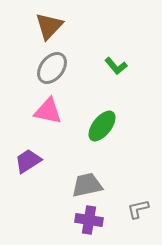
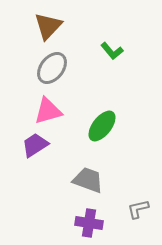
brown triangle: moved 1 px left
green L-shape: moved 4 px left, 15 px up
pink triangle: rotated 28 degrees counterclockwise
purple trapezoid: moved 7 px right, 16 px up
gray trapezoid: moved 1 px right, 5 px up; rotated 32 degrees clockwise
purple cross: moved 3 px down
